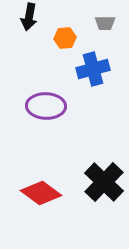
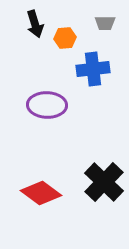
black arrow: moved 6 px right, 7 px down; rotated 28 degrees counterclockwise
blue cross: rotated 8 degrees clockwise
purple ellipse: moved 1 px right, 1 px up
